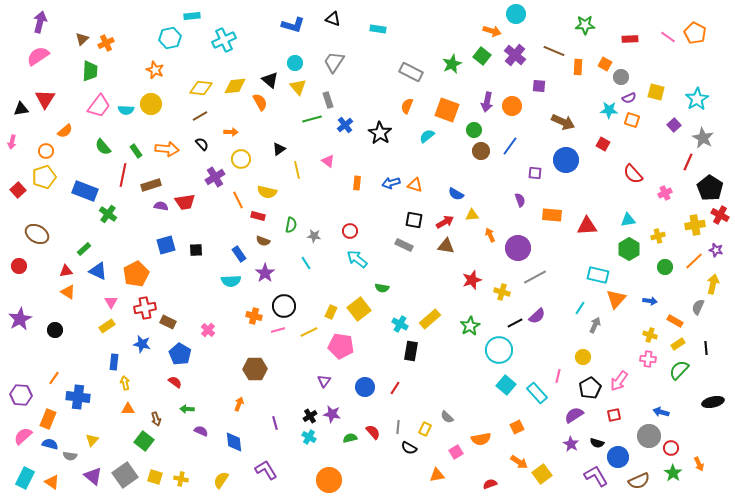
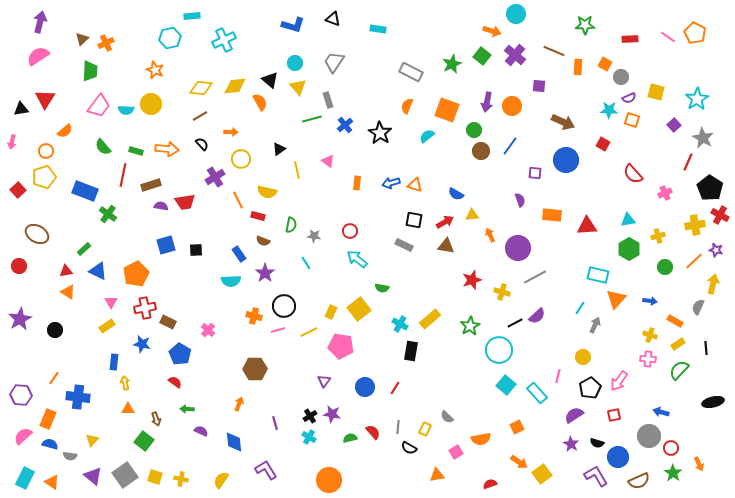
green rectangle at (136, 151): rotated 40 degrees counterclockwise
